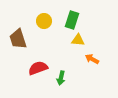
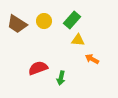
green rectangle: rotated 24 degrees clockwise
brown trapezoid: moved 1 px left, 15 px up; rotated 40 degrees counterclockwise
